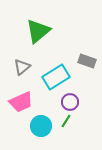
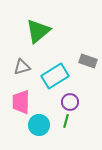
gray rectangle: moved 1 px right
gray triangle: rotated 24 degrees clockwise
cyan rectangle: moved 1 px left, 1 px up
pink trapezoid: rotated 115 degrees clockwise
green line: rotated 16 degrees counterclockwise
cyan circle: moved 2 px left, 1 px up
